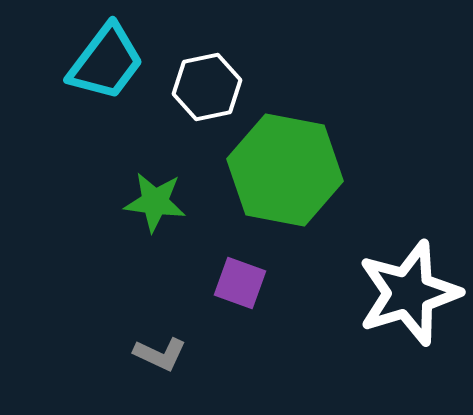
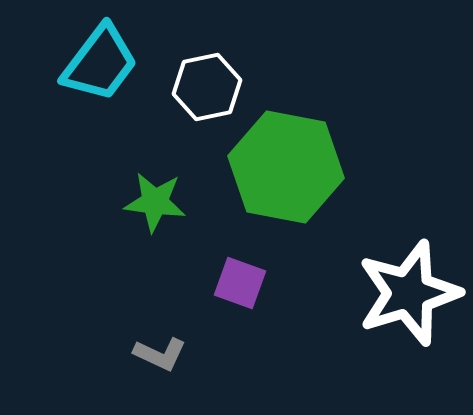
cyan trapezoid: moved 6 px left, 1 px down
green hexagon: moved 1 px right, 3 px up
